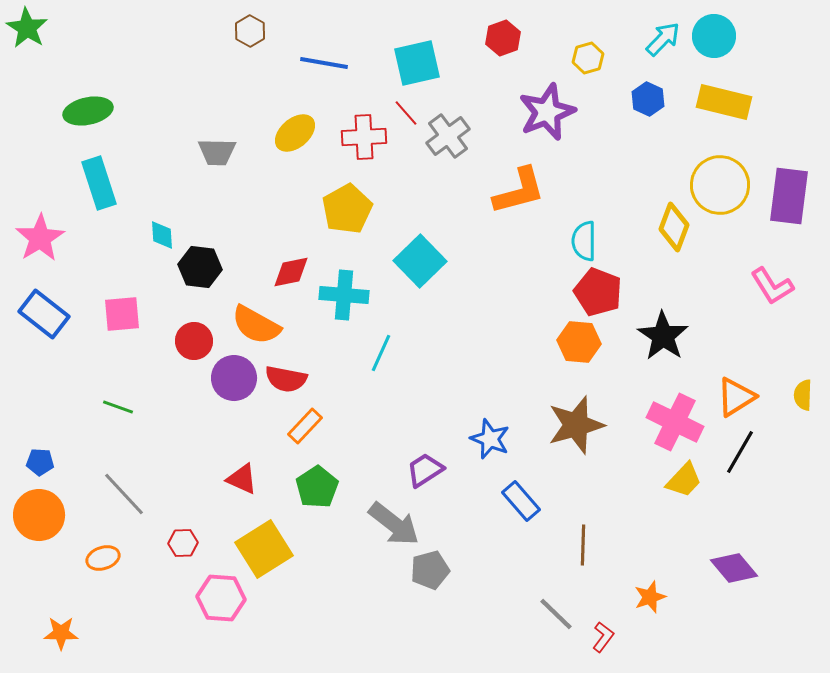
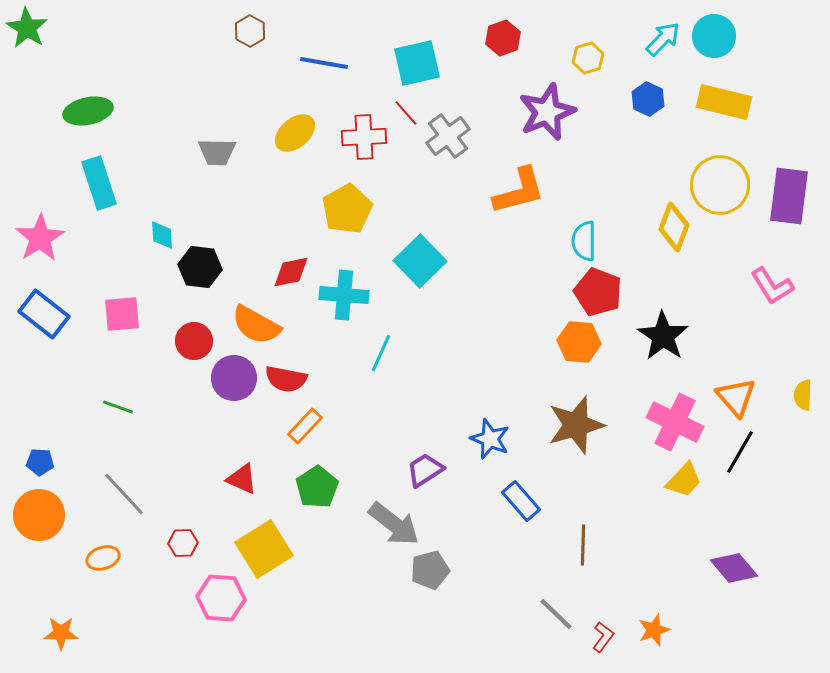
orange triangle at (736, 397): rotated 39 degrees counterclockwise
orange star at (650, 597): moved 4 px right, 33 px down
